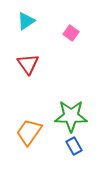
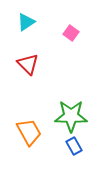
cyan triangle: moved 1 px down
red triangle: rotated 10 degrees counterclockwise
orange trapezoid: rotated 116 degrees clockwise
